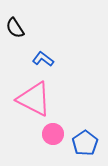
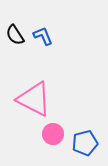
black semicircle: moved 7 px down
blue L-shape: moved 23 px up; rotated 30 degrees clockwise
blue pentagon: rotated 20 degrees clockwise
